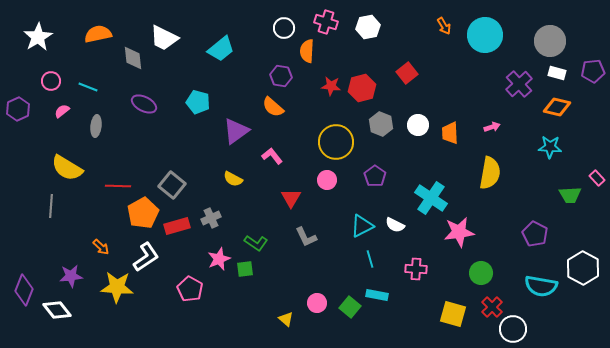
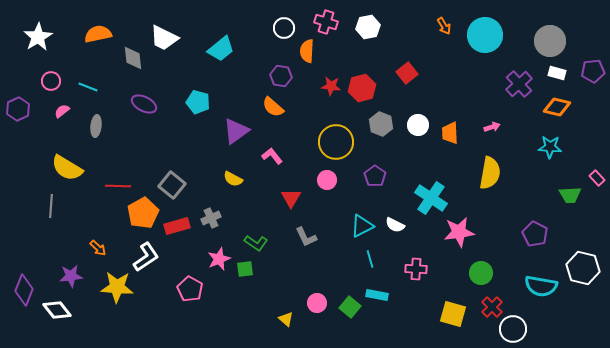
orange arrow at (101, 247): moved 3 px left, 1 px down
white hexagon at (583, 268): rotated 16 degrees counterclockwise
